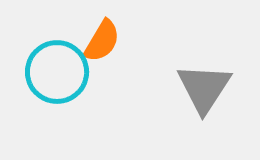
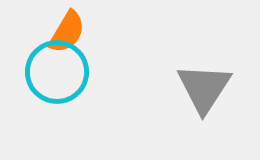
orange semicircle: moved 35 px left, 9 px up
